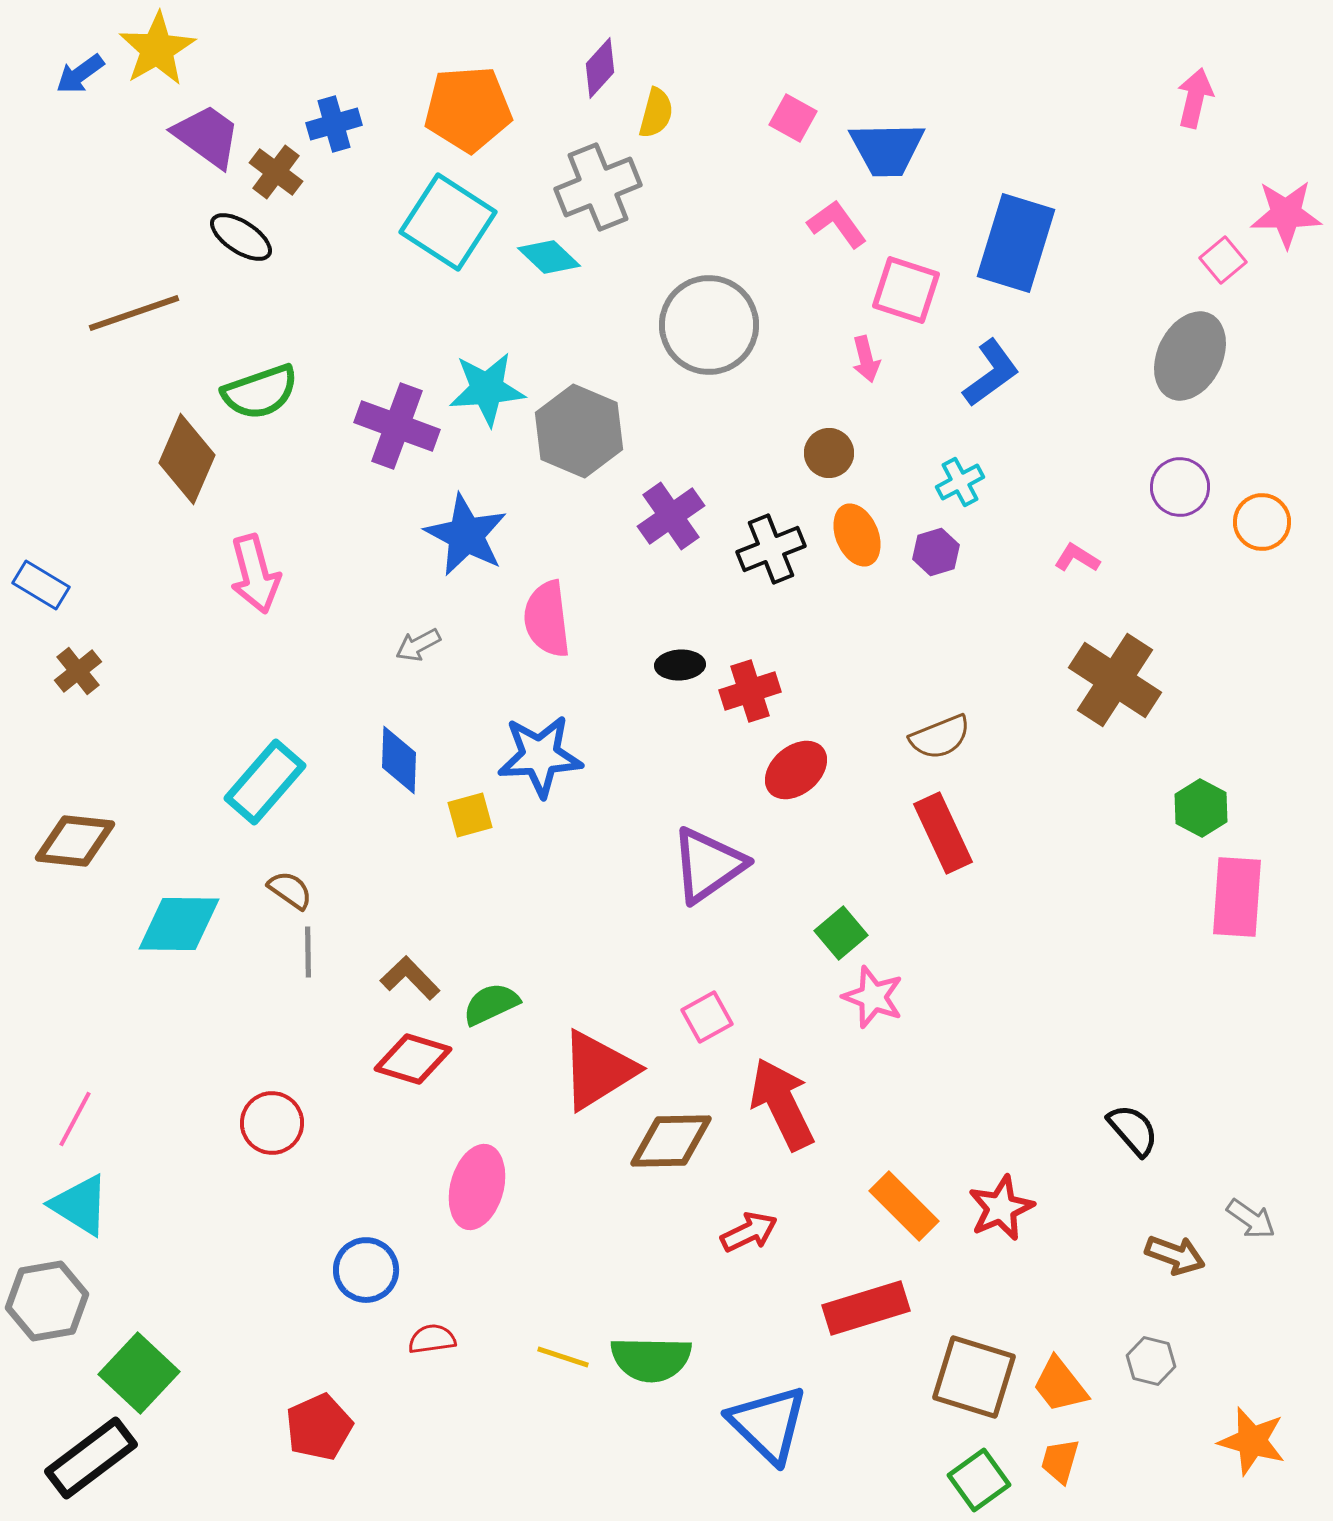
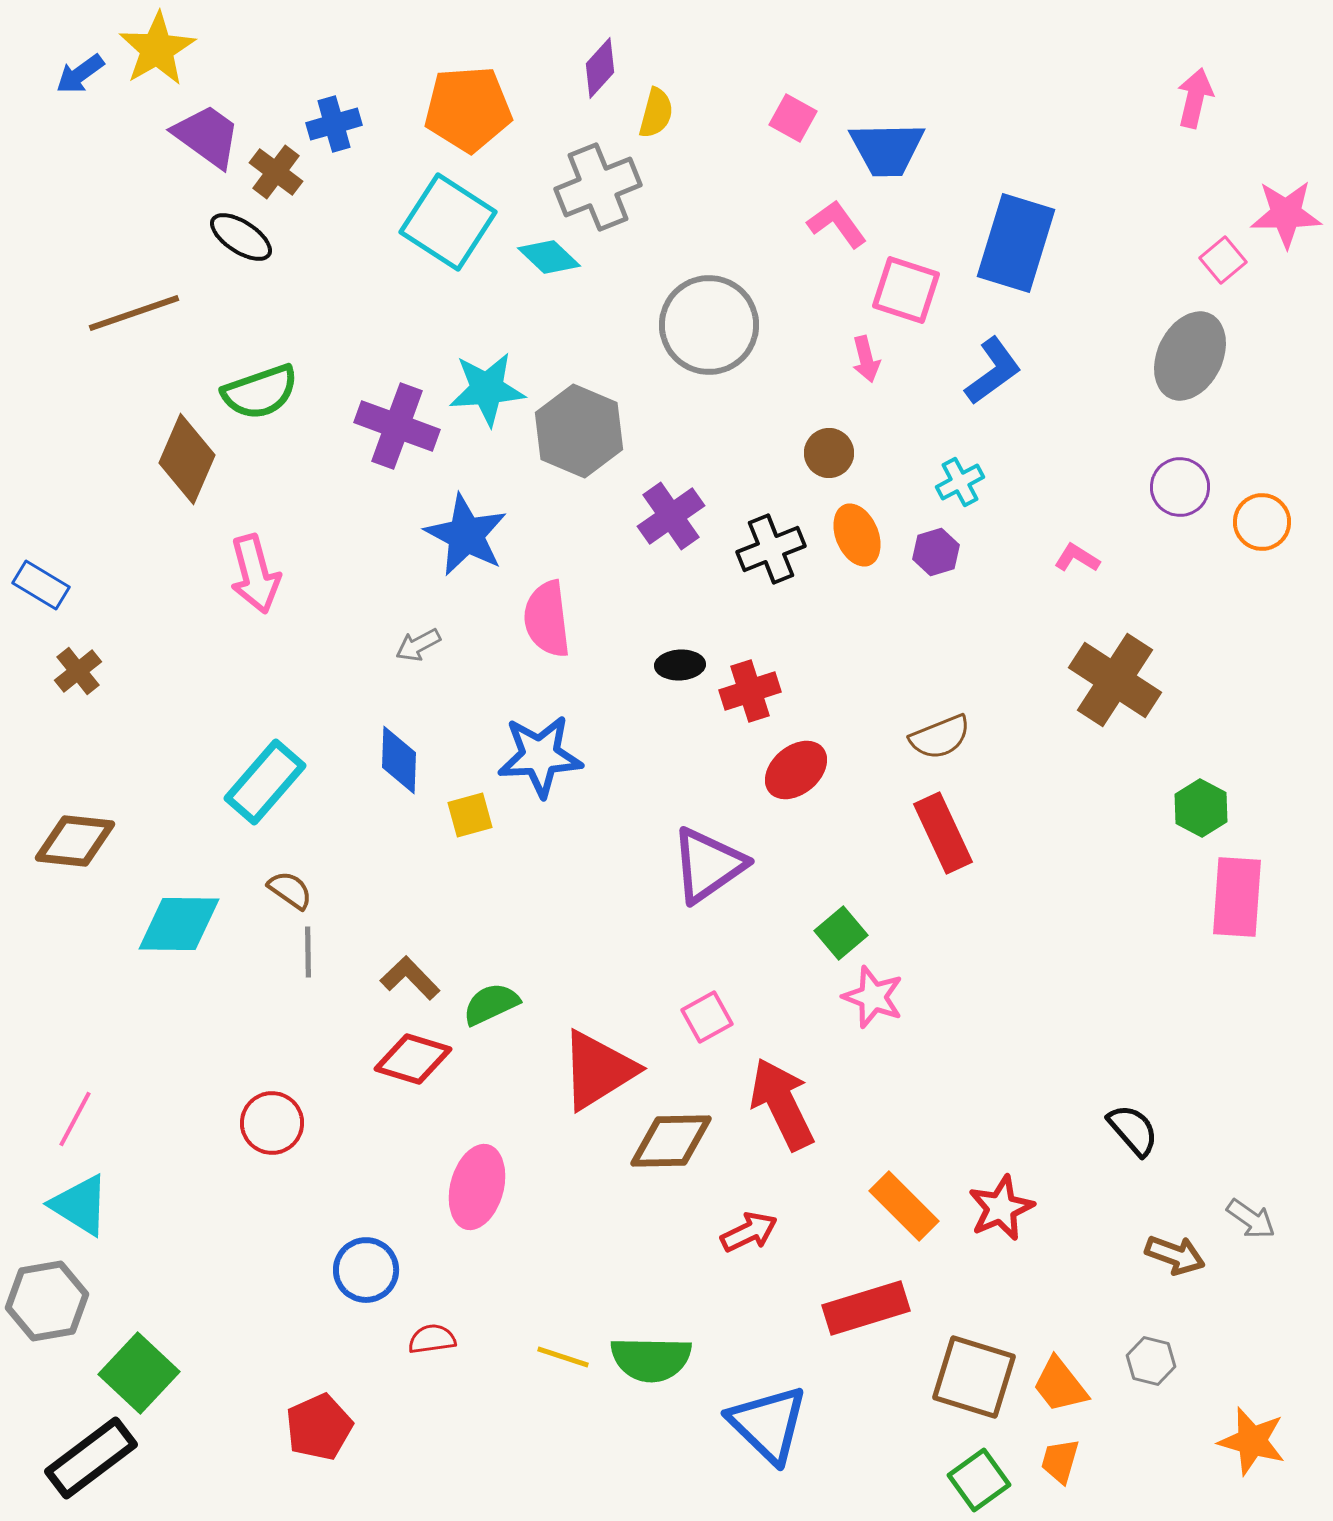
blue L-shape at (991, 373): moved 2 px right, 2 px up
